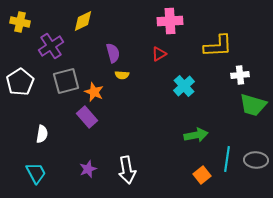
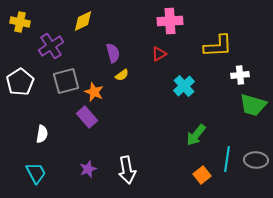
yellow semicircle: rotated 40 degrees counterclockwise
green arrow: rotated 140 degrees clockwise
